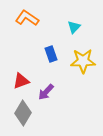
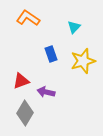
orange L-shape: moved 1 px right
yellow star: rotated 15 degrees counterclockwise
purple arrow: rotated 60 degrees clockwise
gray diamond: moved 2 px right
